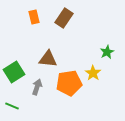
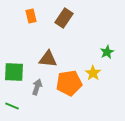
orange rectangle: moved 3 px left, 1 px up
green square: rotated 35 degrees clockwise
